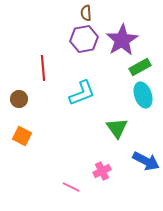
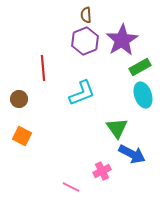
brown semicircle: moved 2 px down
purple hexagon: moved 1 px right, 2 px down; rotated 12 degrees counterclockwise
blue arrow: moved 14 px left, 7 px up
